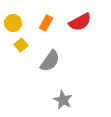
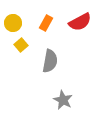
gray semicircle: rotated 25 degrees counterclockwise
